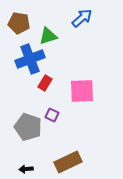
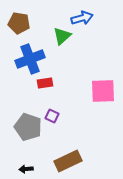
blue arrow: rotated 25 degrees clockwise
green triangle: moved 14 px right; rotated 24 degrees counterclockwise
red rectangle: rotated 49 degrees clockwise
pink square: moved 21 px right
purple square: moved 1 px down
brown rectangle: moved 1 px up
